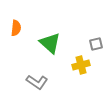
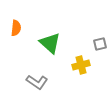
gray square: moved 4 px right
